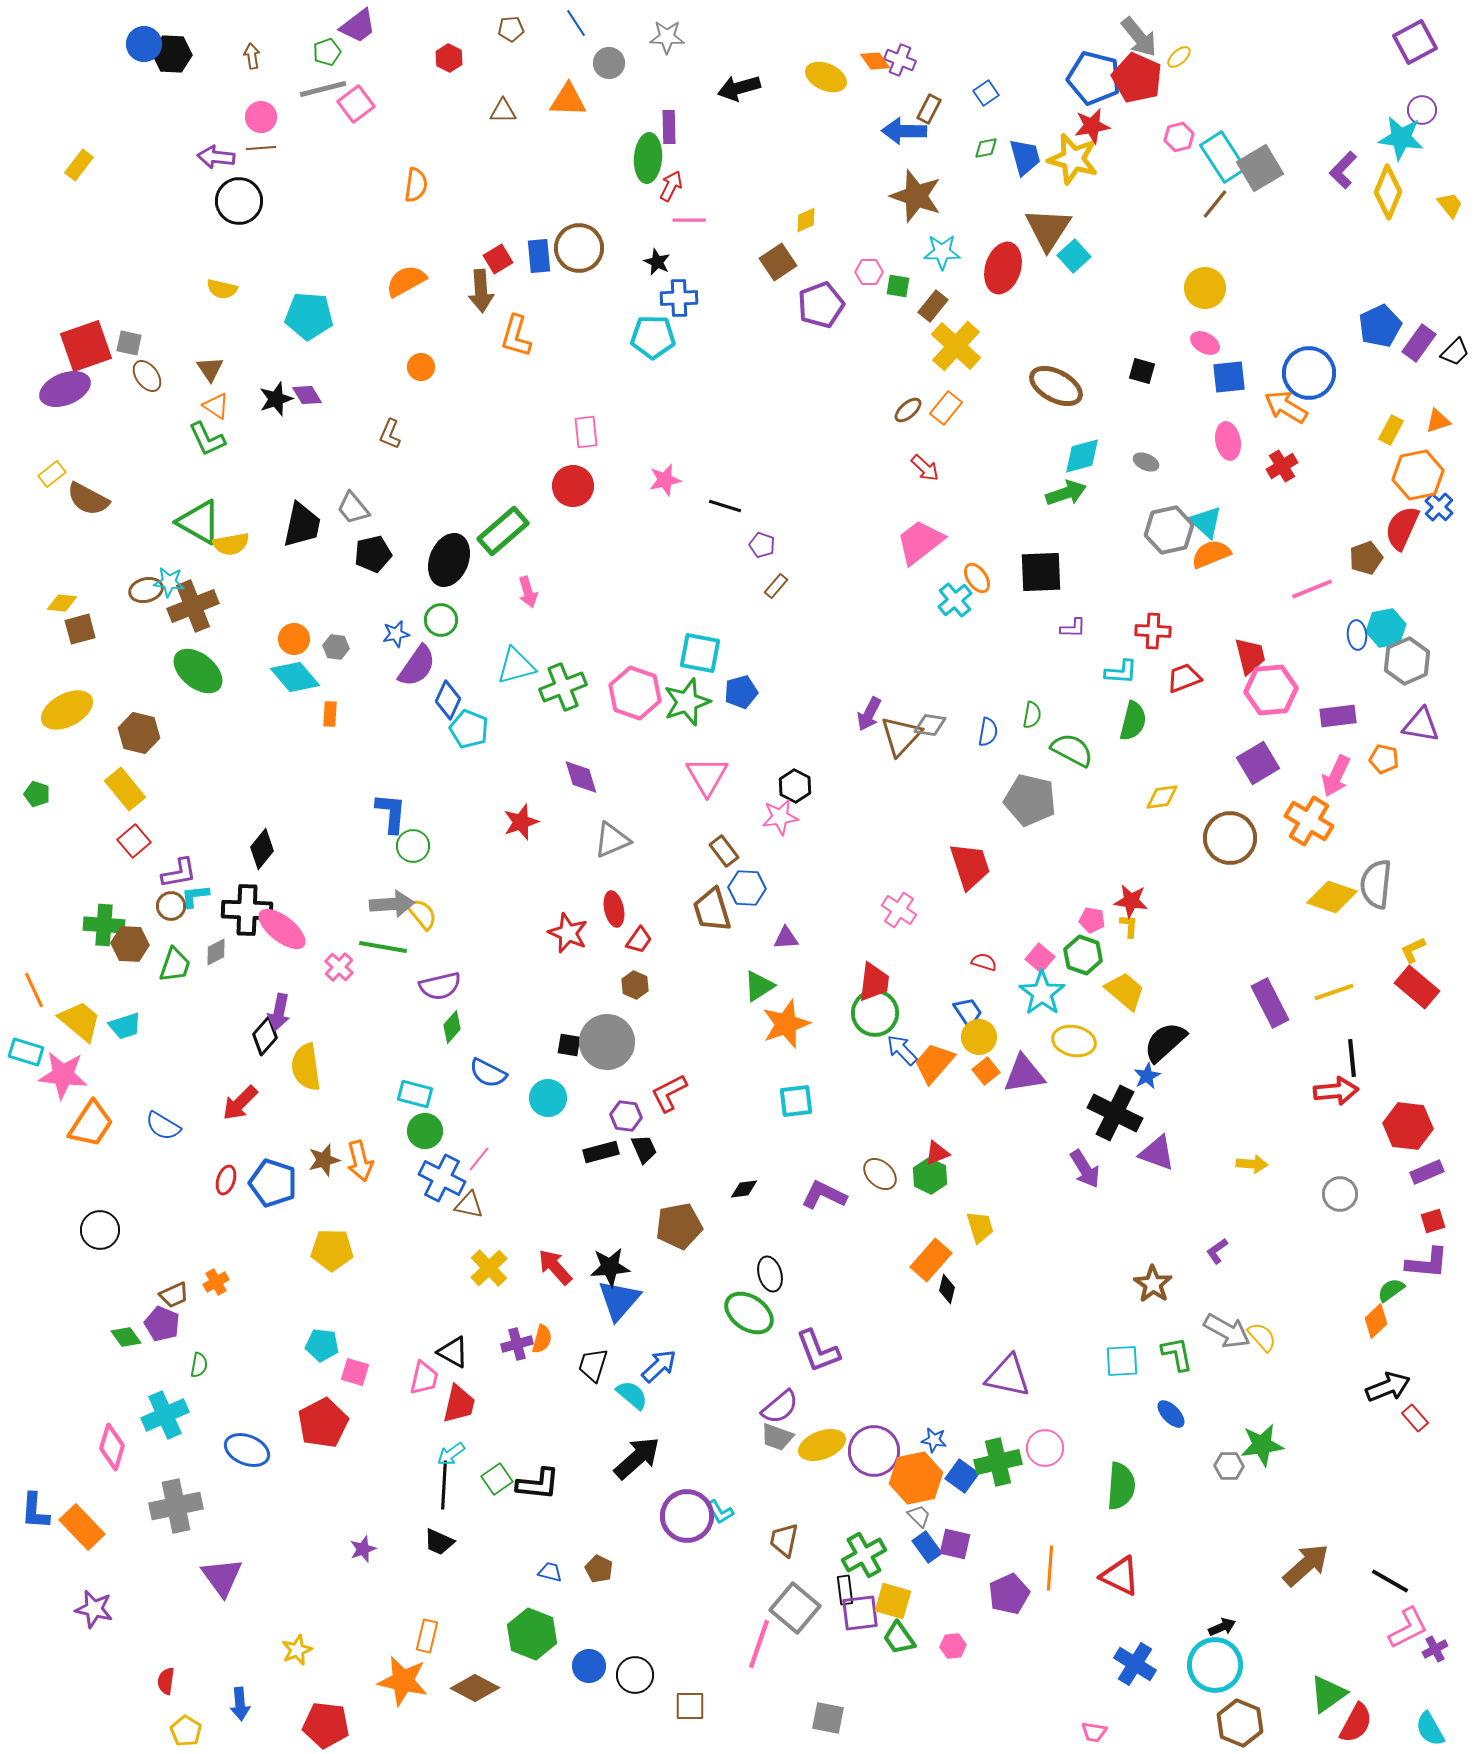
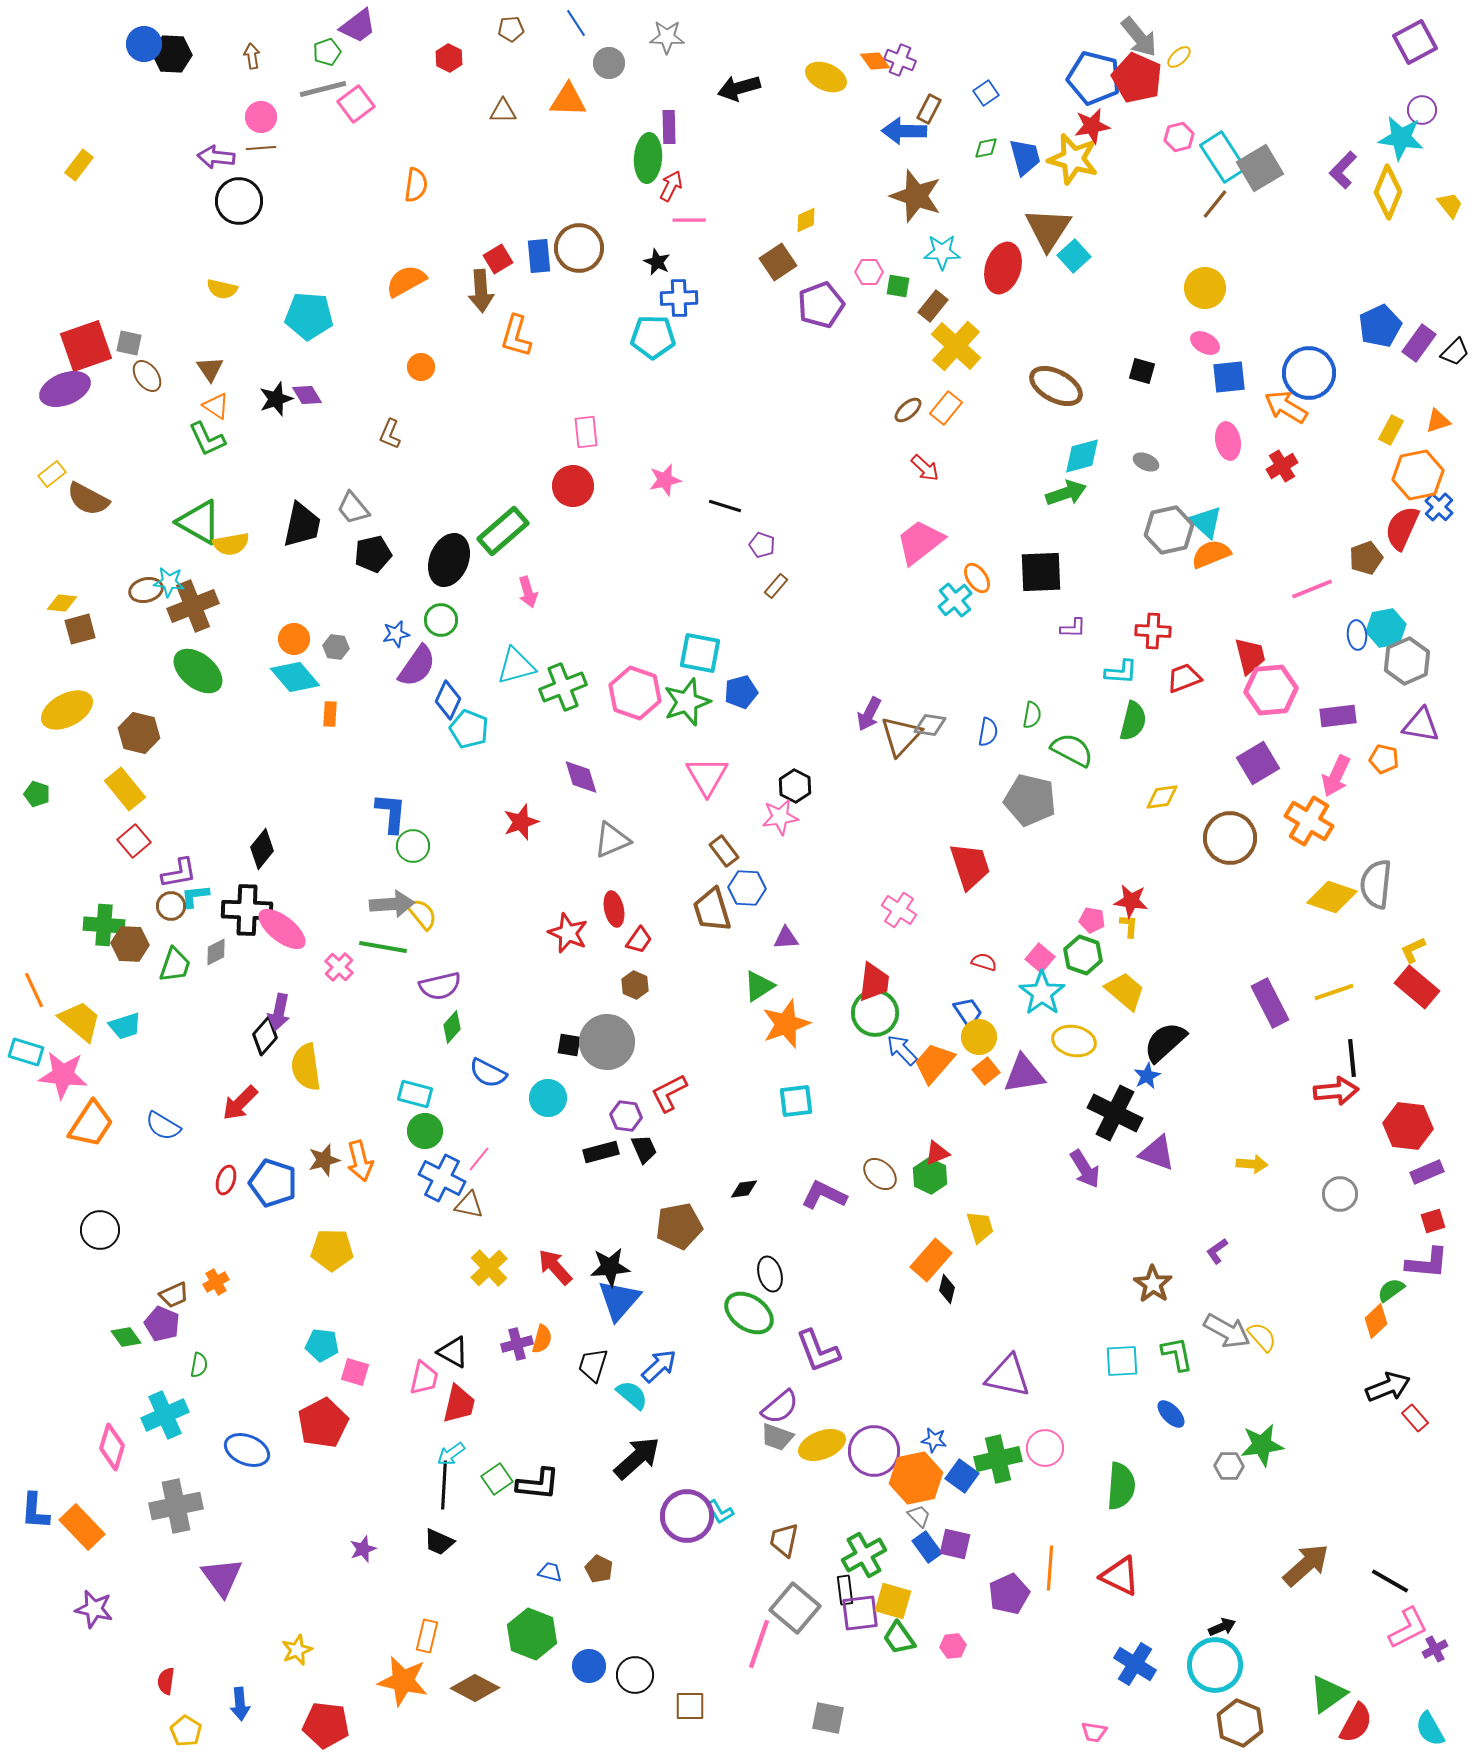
green cross at (998, 1462): moved 3 px up
